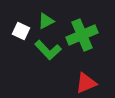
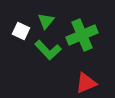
green triangle: rotated 24 degrees counterclockwise
